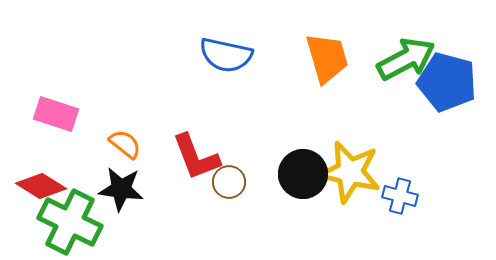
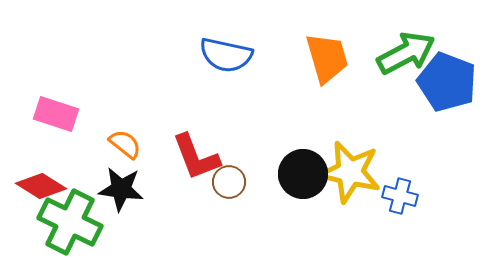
green arrow: moved 6 px up
blue pentagon: rotated 6 degrees clockwise
